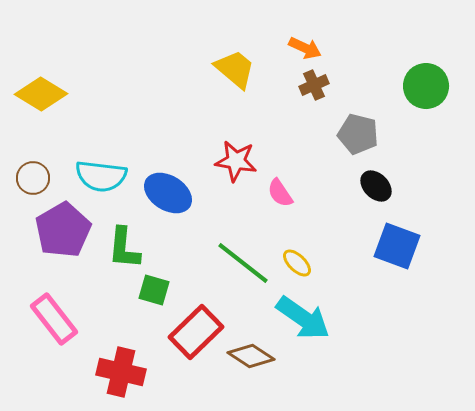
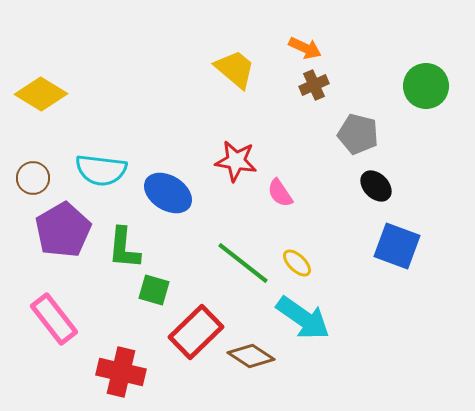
cyan semicircle: moved 6 px up
